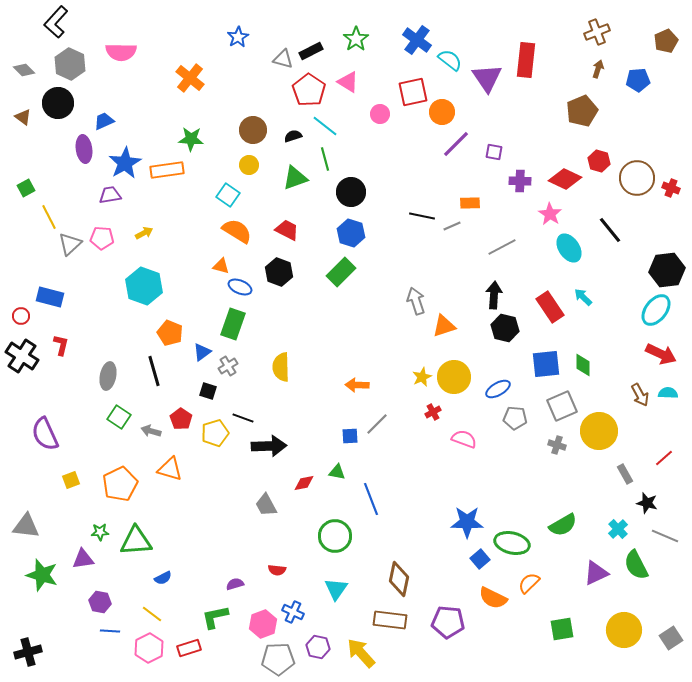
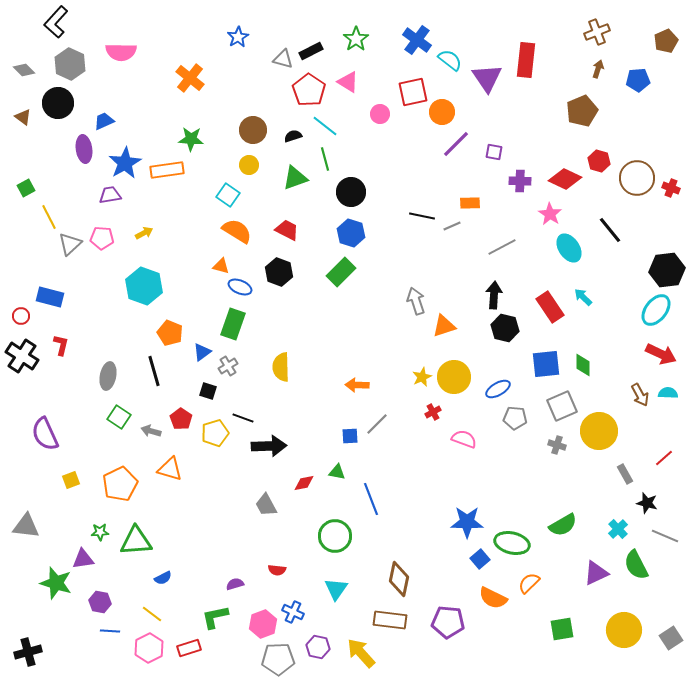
green star at (42, 575): moved 14 px right, 8 px down
